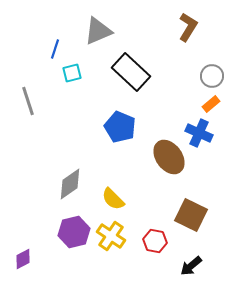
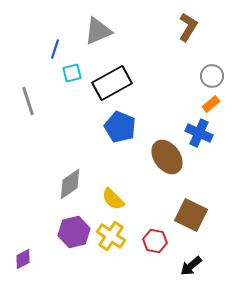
black rectangle: moved 19 px left, 11 px down; rotated 72 degrees counterclockwise
brown ellipse: moved 2 px left
